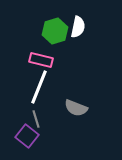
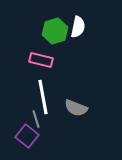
white line: moved 4 px right, 10 px down; rotated 32 degrees counterclockwise
